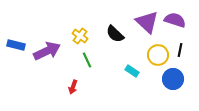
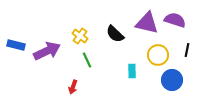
purple triangle: moved 1 px down; rotated 30 degrees counterclockwise
black line: moved 7 px right
cyan rectangle: rotated 56 degrees clockwise
blue circle: moved 1 px left, 1 px down
